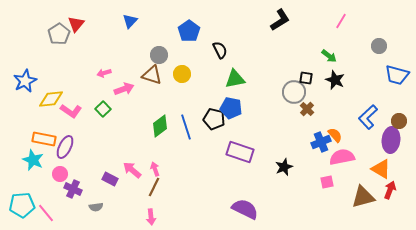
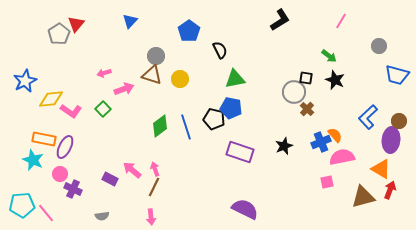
gray circle at (159, 55): moved 3 px left, 1 px down
yellow circle at (182, 74): moved 2 px left, 5 px down
black star at (284, 167): moved 21 px up
gray semicircle at (96, 207): moved 6 px right, 9 px down
